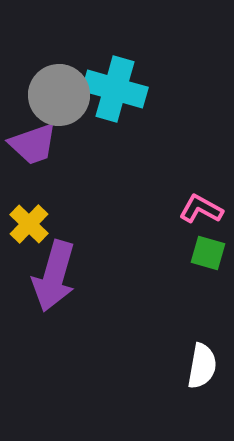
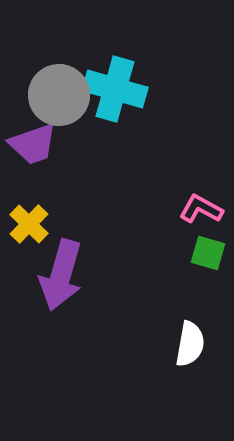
purple arrow: moved 7 px right, 1 px up
white semicircle: moved 12 px left, 22 px up
